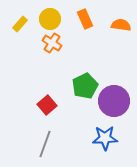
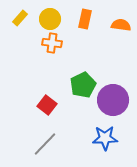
orange rectangle: rotated 36 degrees clockwise
yellow rectangle: moved 6 px up
orange cross: rotated 24 degrees counterclockwise
green pentagon: moved 2 px left, 1 px up
purple circle: moved 1 px left, 1 px up
red square: rotated 12 degrees counterclockwise
gray line: rotated 24 degrees clockwise
